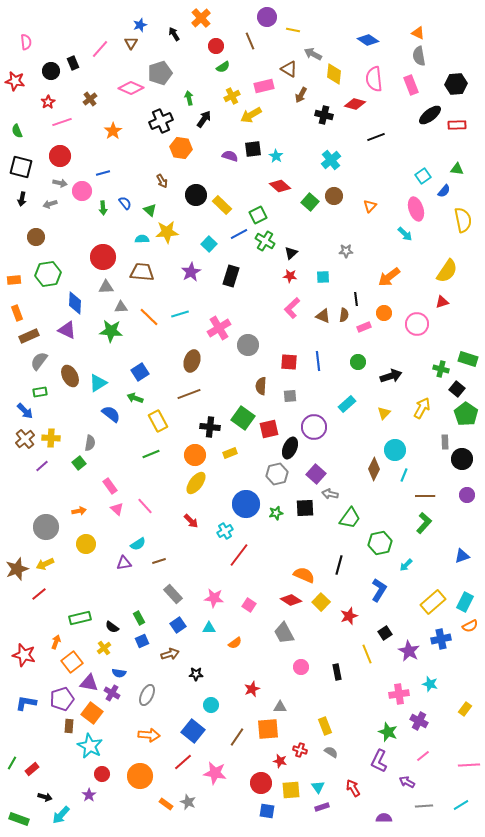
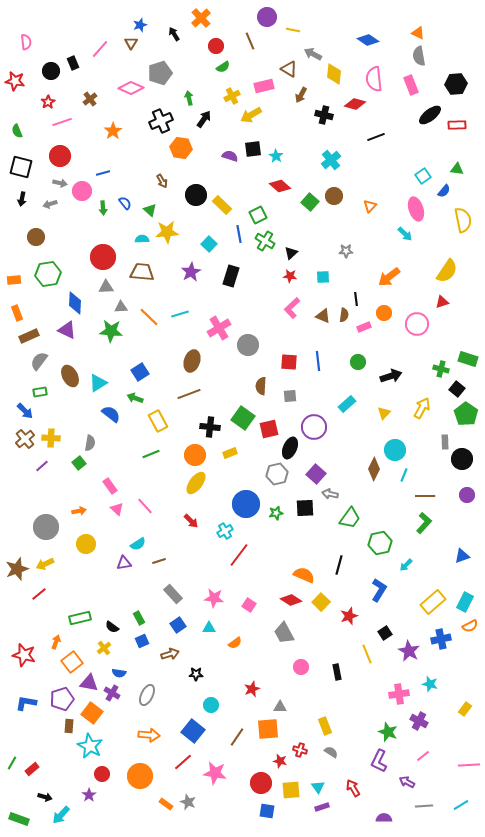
blue line at (239, 234): rotated 72 degrees counterclockwise
